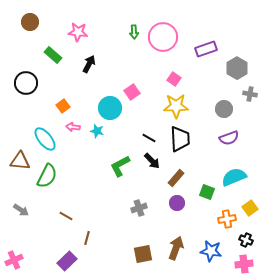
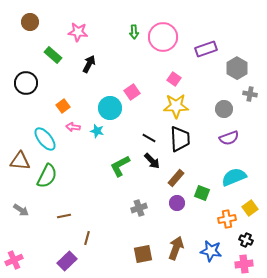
green square at (207, 192): moved 5 px left, 1 px down
brown line at (66, 216): moved 2 px left; rotated 40 degrees counterclockwise
